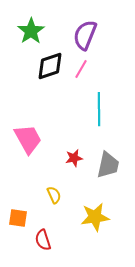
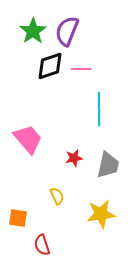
green star: moved 2 px right
purple semicircle: moved 18 px left, 4 px up
pink line: rotated 60 degrees clockwise
pink trapezoid: rotated 12 degrees counterclockwise
yellow semicircle: moved 3 px right, 1 px down
yellow star: moved 6 px right, 3 px up
red semicircle: moved 1 px left, 5 px down
